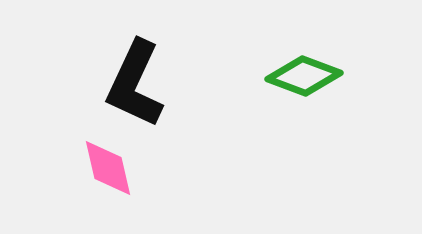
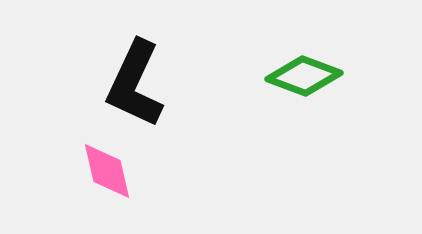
pink diamond: moved 1 px left, 3 px down
